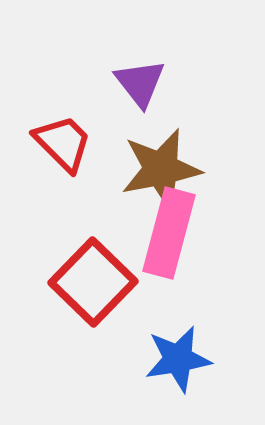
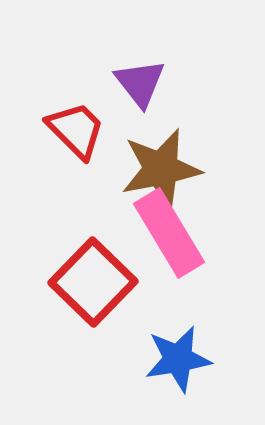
red trapezoid: moved 13 px right, 13 px up
pink rectangle: rotated 46 degrees counterclockwise
